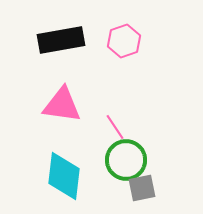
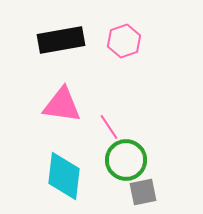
pink line: moved 6 px left
gray square: moved 1 px right, 4 px down
